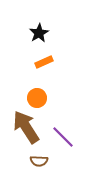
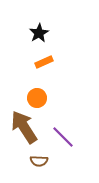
brown arrow: moved 2 px left
